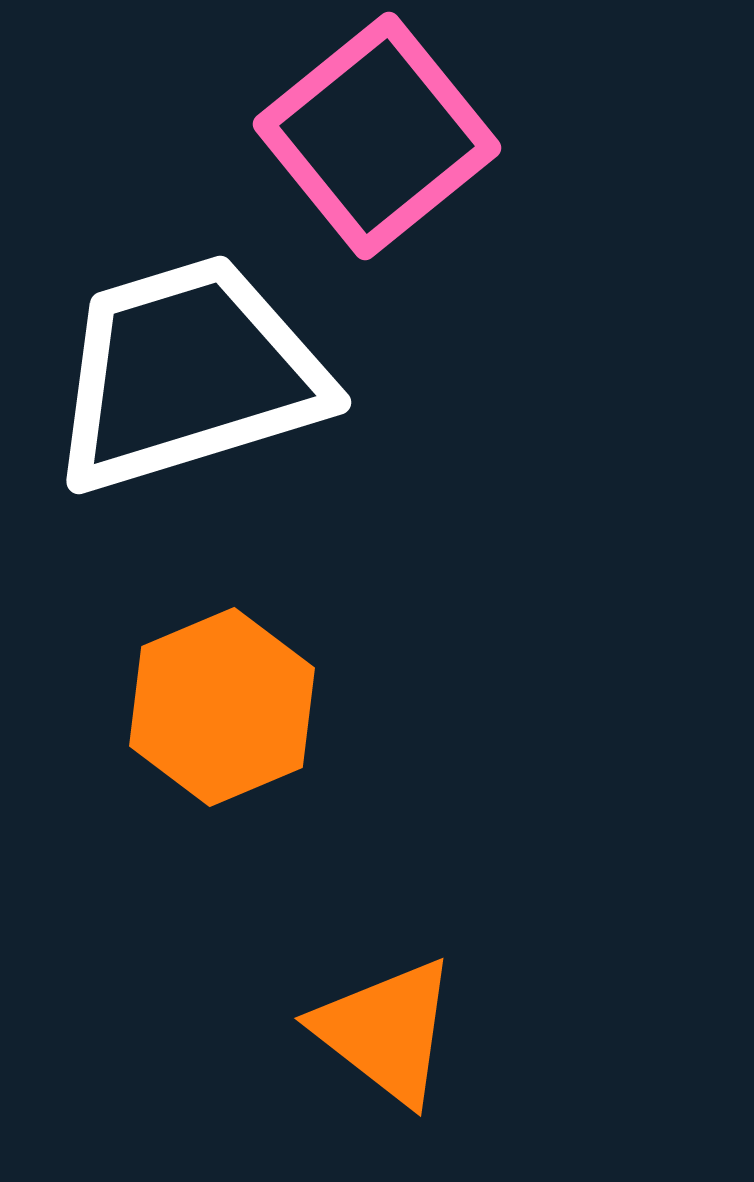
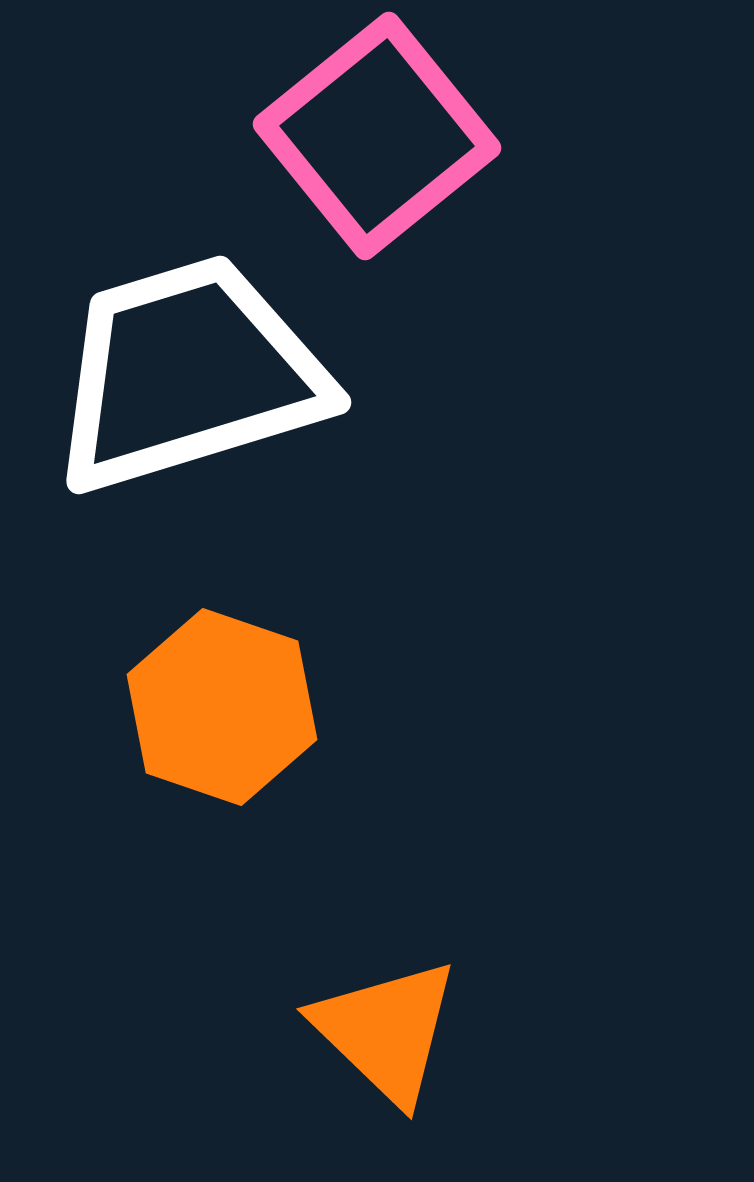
orange hexagon: rotated 18 degrees counterclockwise
orange triangle: rotated 6 degrees clockwise
